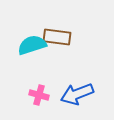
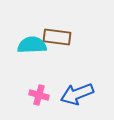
cyan semicircle: rotated 16 degrees clockwise
